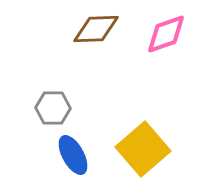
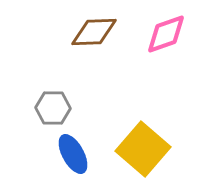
brown diamond: moved 2 px left, 3 px down
yellow square: rotated 8 degrees counterclockwise
blue ellipse: moved 1 px up
